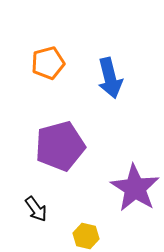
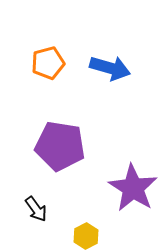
blue arrow: moved 10 px up; rotated 60 degrees counterclockwise
purple pentagon: rotated 24 degrees clockwise
purple star: moved 2 px left
yellow hexagon: rotated 20 degrees clockwise
